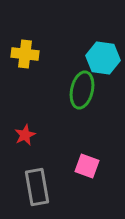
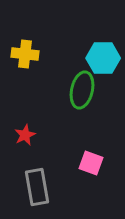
cyan hexagon: rotated 8 degrees counterclockwise
pink square: moved 4 px right, 3 px up
